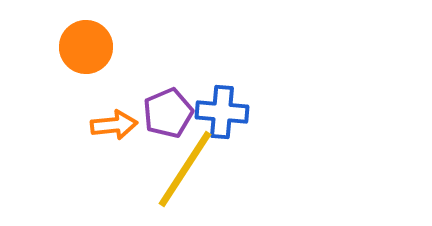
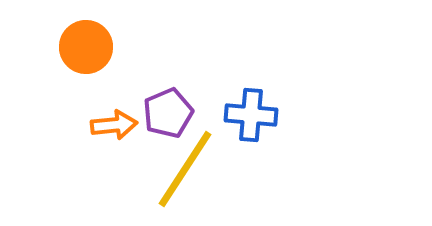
blue cross: moved 29 px right, 3 px down
